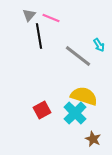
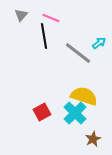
gray triangle: moved 8 px left
black line: moved 5 px right
cyan arrow: moved 2 px up; rotated 96 degrees counterclockwise
gray line: moved 3 px up
red square: moved 2 px down
brown star: rotated 21 degrees clockwise
